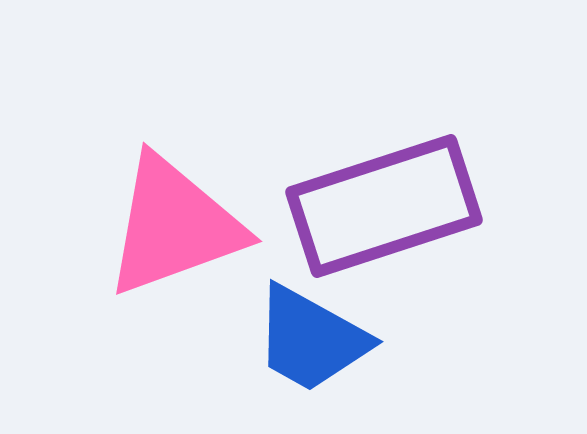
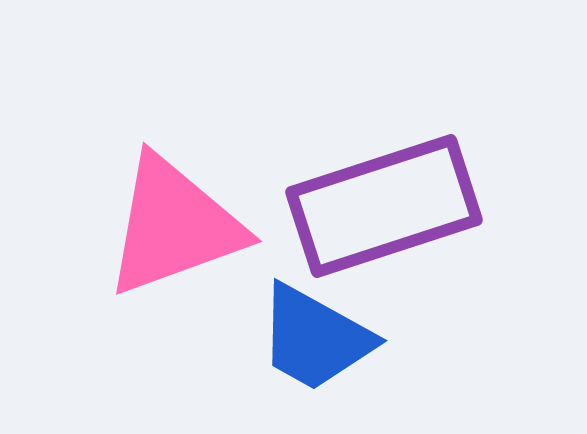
blue trapezoid: moved 4 px right, 1 px up
